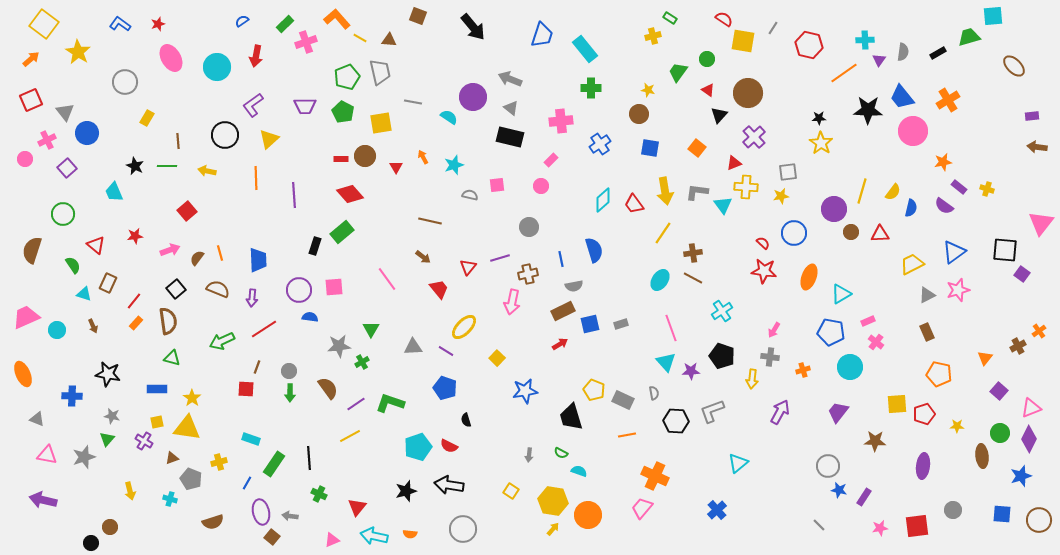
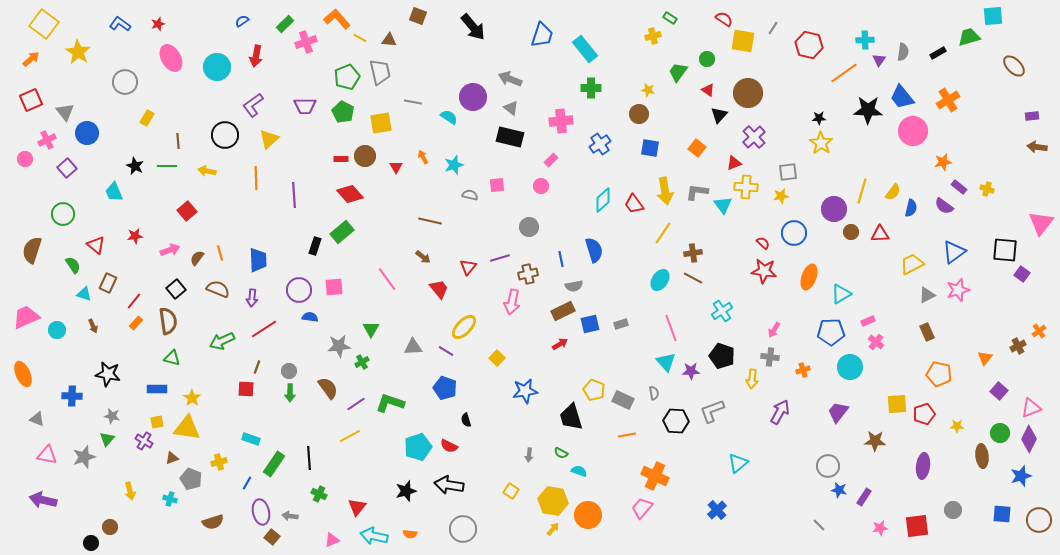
blue pentagon at (831, 332): rotated 12 degrees counterclockwise
